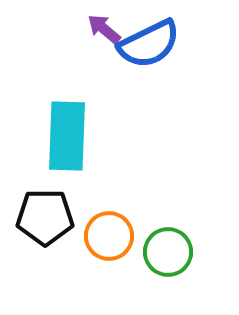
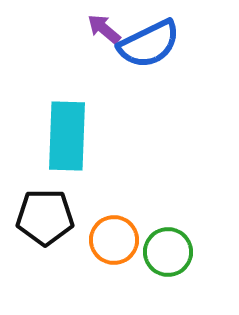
orange circle: moved 5 px right, 4 px down
